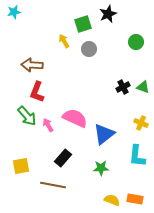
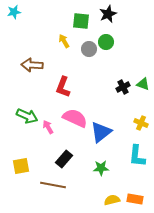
green square: moved 2 px left, 3 px up; rotated 24 degrees clockwise
green circle: moved 30 px left
green triangle: moved 3 px up
red L-shape: moved 26 px right, 5 px up
green arrow: rotated 25 degrees counterclockwise
pink arrow: moved 2 px down
blue triangle: moved 3 px left, 2 px up
black rectangle: moved 1 px right, 1 px down
yellow semicircle: rotated 35 degrees counterclockwise
